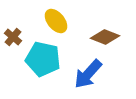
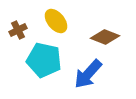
brown cross: moved 5 px right, 7 px up; rotated 24 degrees clockwise
cyan pentagon: moved 1 px right, 1 px down
